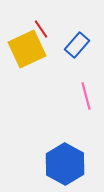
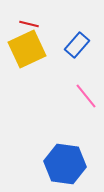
red line: moved 12 px left, 5 px up; rotated 42 degrees counterclockwise
pink line: rotated 24 degrees counterclockwise
blue hexagon: rotated 21 degrees counterclockwise
